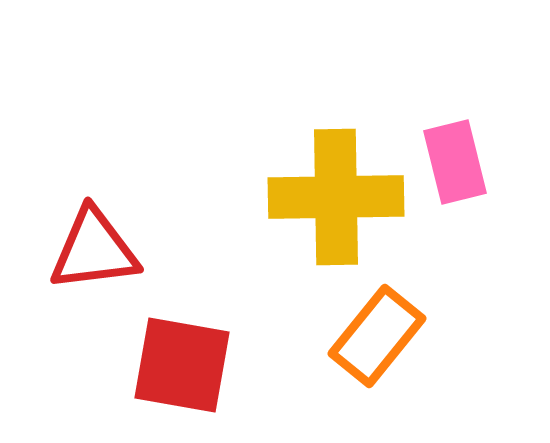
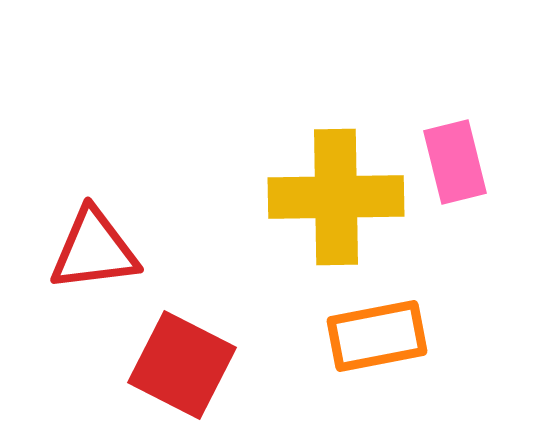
orange rectangle: rotated 40 degrees clockwise
red square: rotated 17 degrees clockwise
